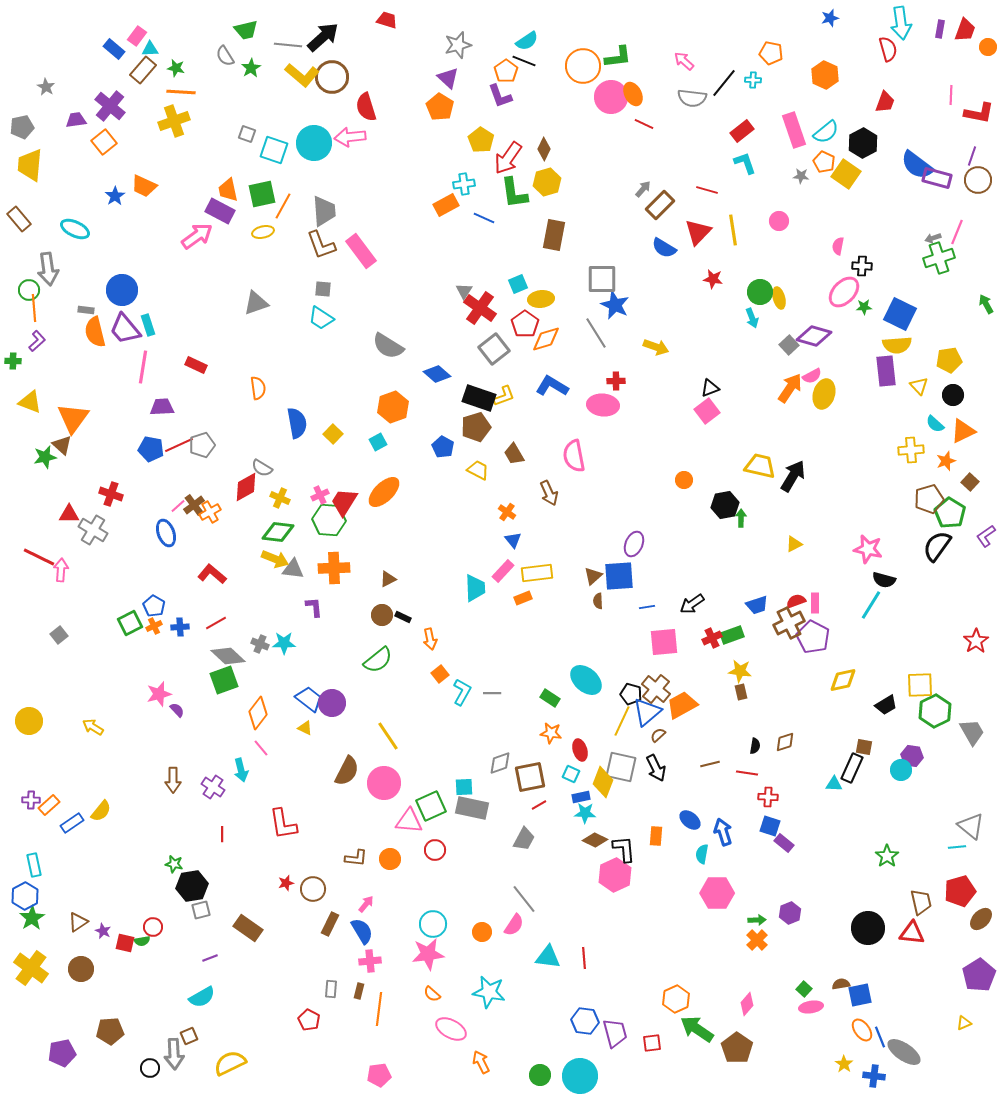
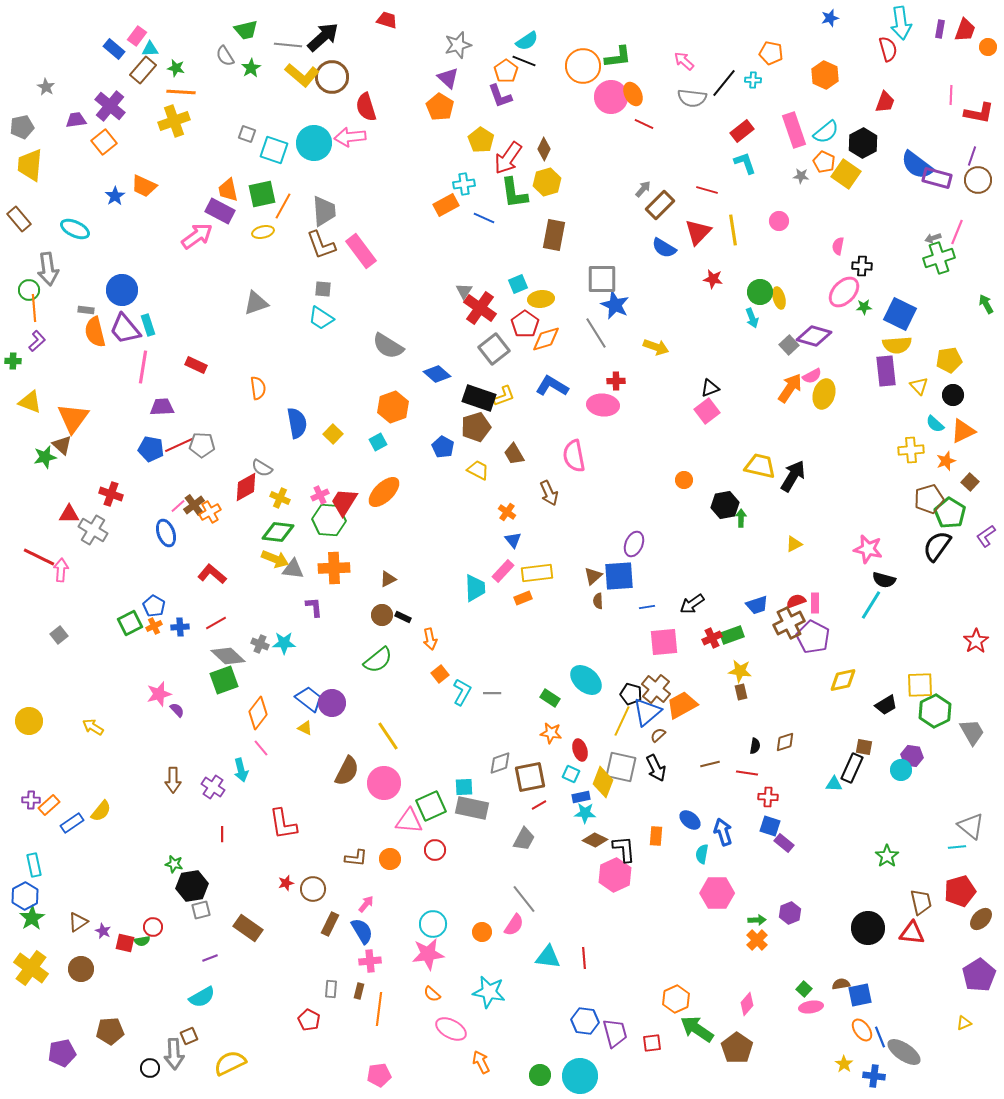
gray pentagon at (202, 445): rotated 20 degrees clockwise
